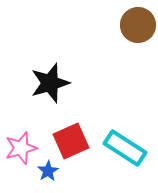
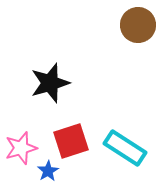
red square: rotated 6 degrees clockwise
